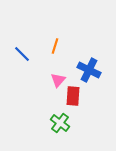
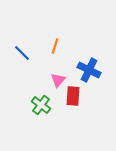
blue line: moved 1 px up
green cross: moved 19 px left, 18 px up
